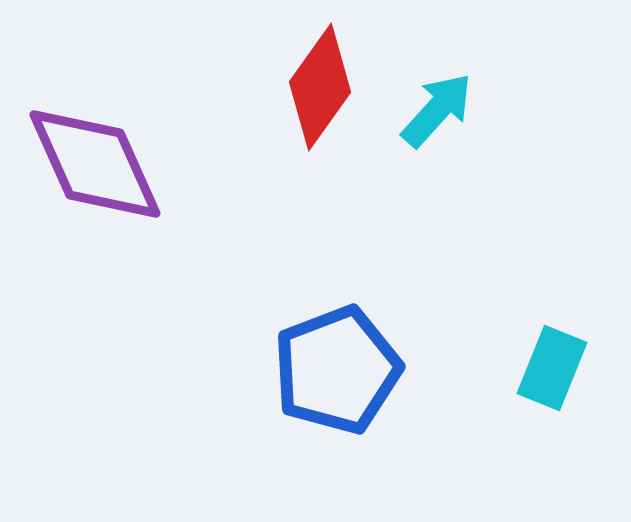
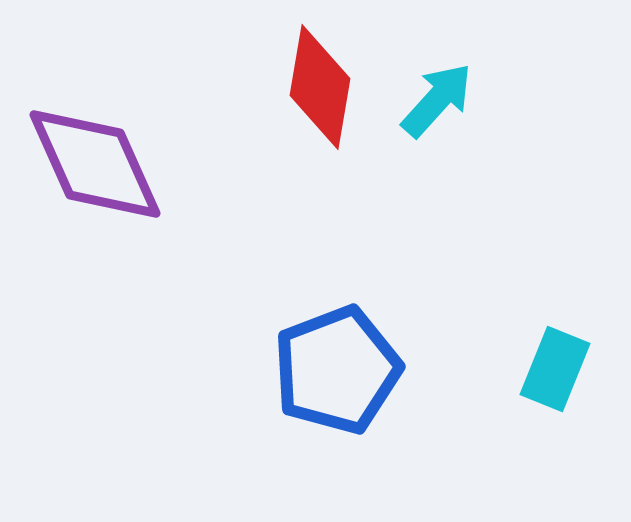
red diamond: rotated 26 degrees counterclockwise
cyan arrow: moved 10 px up
cyan rectangle: moved 3 px right, 1 px down
